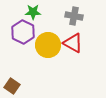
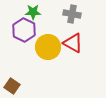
gray cross: moved 2 px left, 2 px up
purple hexagon: moved 1 px right, 2 px up
yellow circle: moved 2 px down
